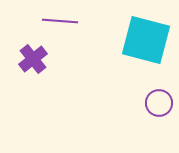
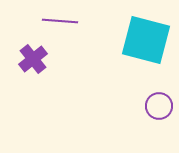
purple circle: moved 3 px down
